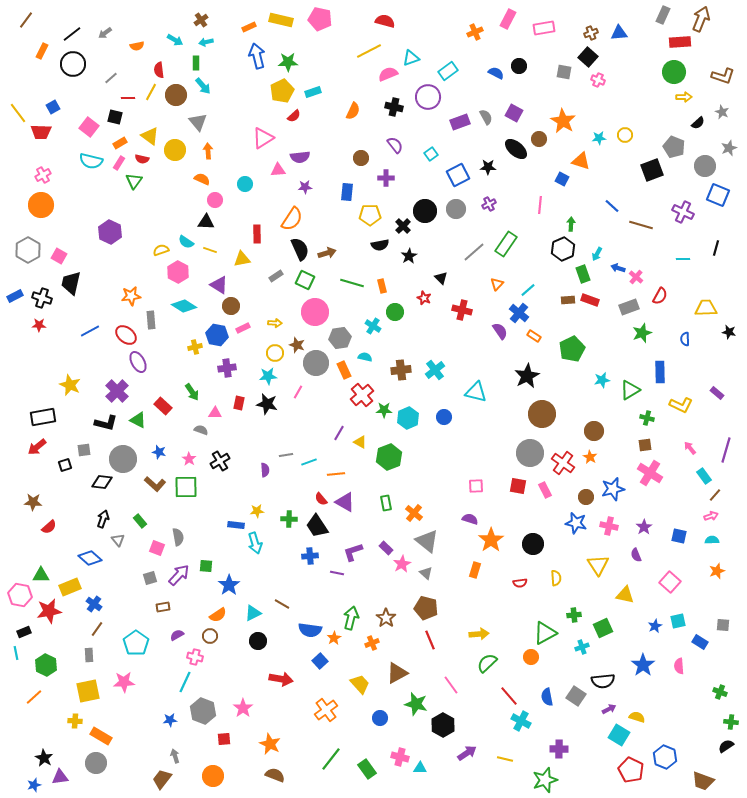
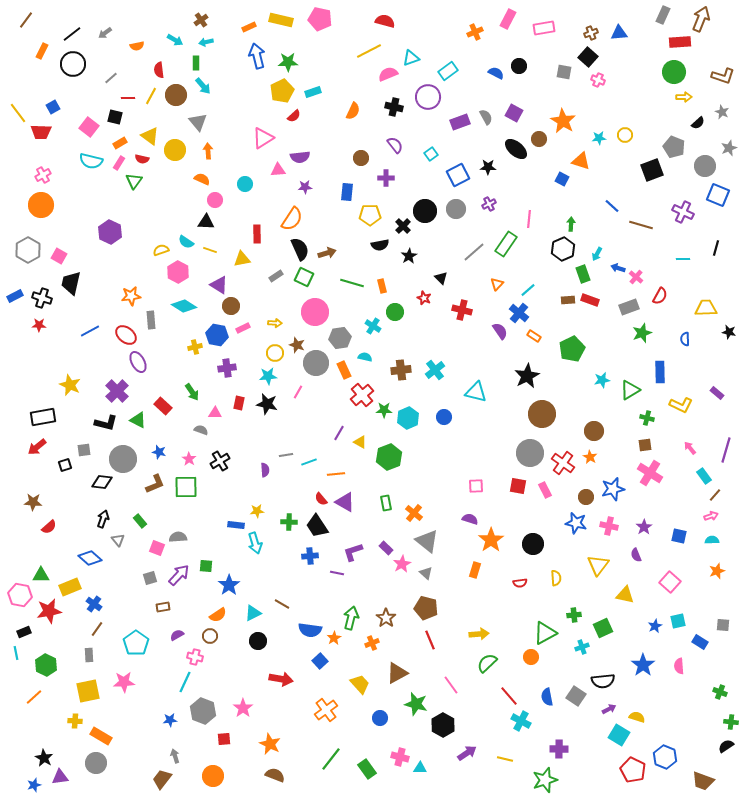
yellow line at (151, 92): moved 4 px down
pink line at (540, 205): moved 11 px left, 14 px down
green square at (305, 280): moved 1 px left, 3 px up
brown L-shape at (155, 484): rotated 65 degrees counterclockwise
green cross at (289, 519): moved 3 px down
gray semicircle at (178, 537): rotated 84 degrees counterclockwise
yellow triangle at (598, 565): rotated 10 degrees clockwise
red pentagon at (631, 770): moved 2 px right
